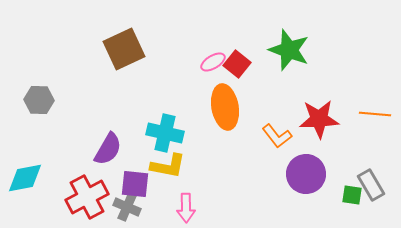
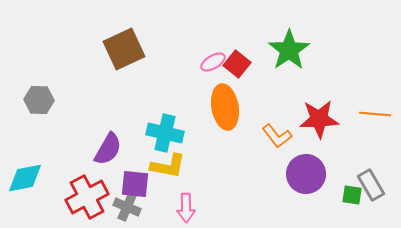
green star: rotated 18 degrees clockwise
